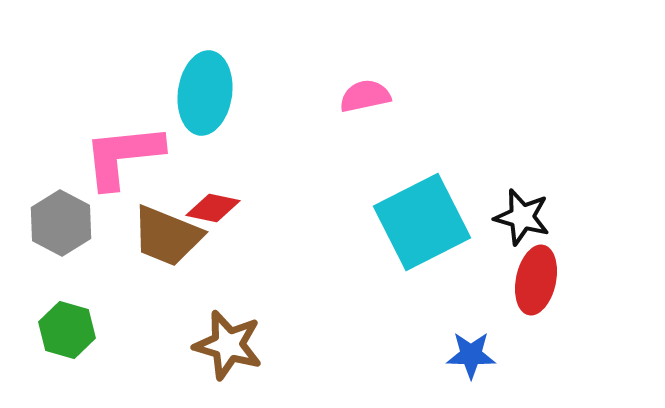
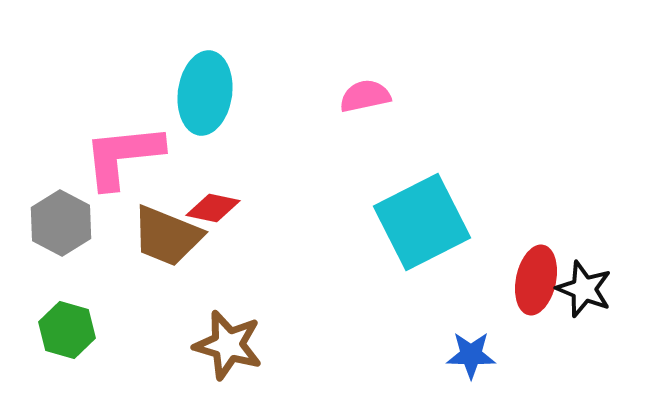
black star: moved 62 px right, 72 px down; rotated 6 degrees clockwise
